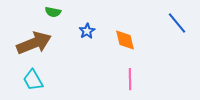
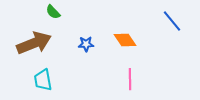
green semicircle: rotated 35 degrees clockwise
blue line: moved 5 px left, 2 px up
blue star: moved 1 px left, 13 px down; rotated 28 degrees clockwise
orange diamond: rotated 20 degrees counterclockwise
cyan trapezoid: moved 10 px right; rotated 20 degrees clockwise
